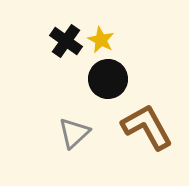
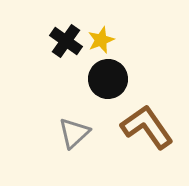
yellow star: rotated 24 degrees clockwise
brown L-shape: rotated 6 degrees counterclockwise
